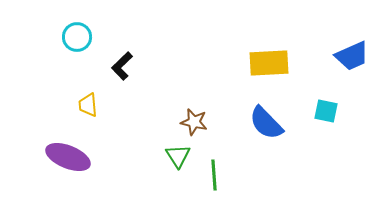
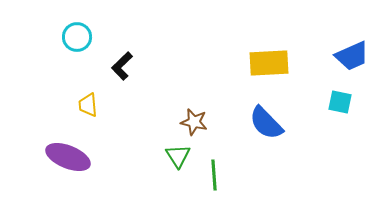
cyan square: moved 14 px right, 9 px up
